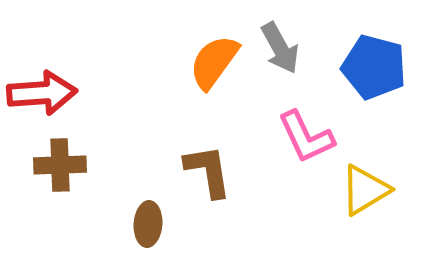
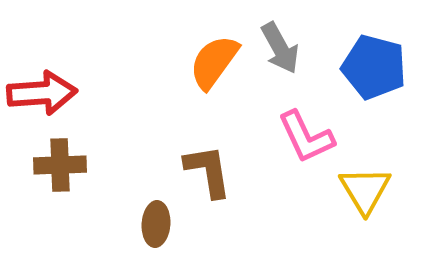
yellow triangle: rotated 30 degrees counterclockwise
brown ellipse: moved 8 px right
